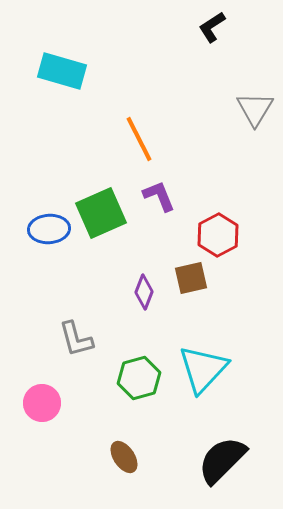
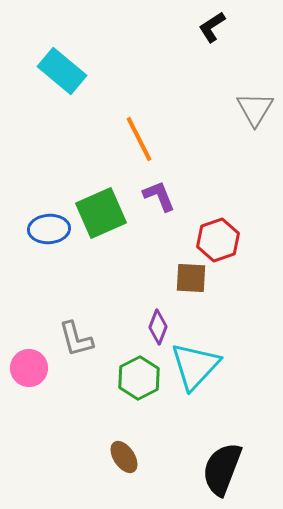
cyan rectangle: rotated 24 degrees clockwise
red hexagon: moved 5 px down; rotated 9 degrees clockwise
brown square: rotated 16 degrees clockwise
purple diamond: moved 14 px right, 35 px down
cyan triangle: moved 8 px left, 3 px up
green hexagon: rotated 12 degrees counterclockwise
pink circle: moved 13 px left, 35 px up
black semicircle: moved 9 px down; rotated 24 degrees counterclockwise
